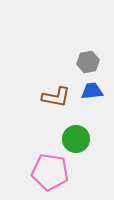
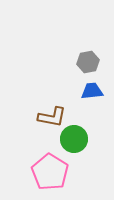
brown L-shape: moved 4 px left, 20 px down
green circle: moved 2 px left
pink pentagon: rotated 24 degrees clockwise
